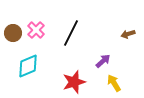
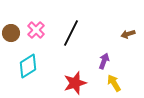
brown circle: moved 2 px left
purple arrow: moved 1 px right; rotated 28 degrees counterclockwise
cyan diamond: rotated 10 degrees counterclockwise
red star: moved 1 px right, 1 px down
